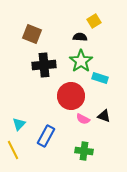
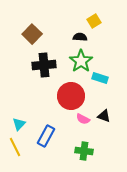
brown square: rotated 24 degrees clockwise
yellow line: moved 2 px right, 3 px up
